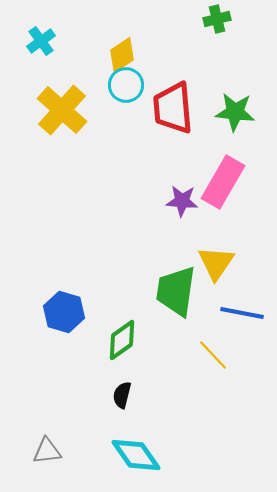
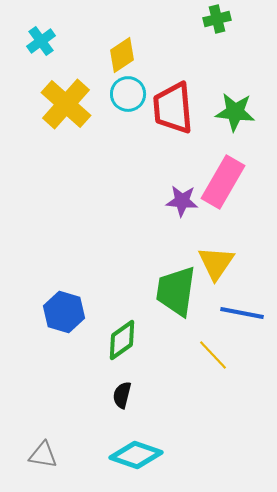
cyan circle: moved 2 px right, 9 px down
yellow cross: moved 4 px right, 6 px up
gray triangle: moved 4 px left, 4 px down; rotated 16 degrees clockwise
cyan diamond: rotated 36 degrees counterclockwise
